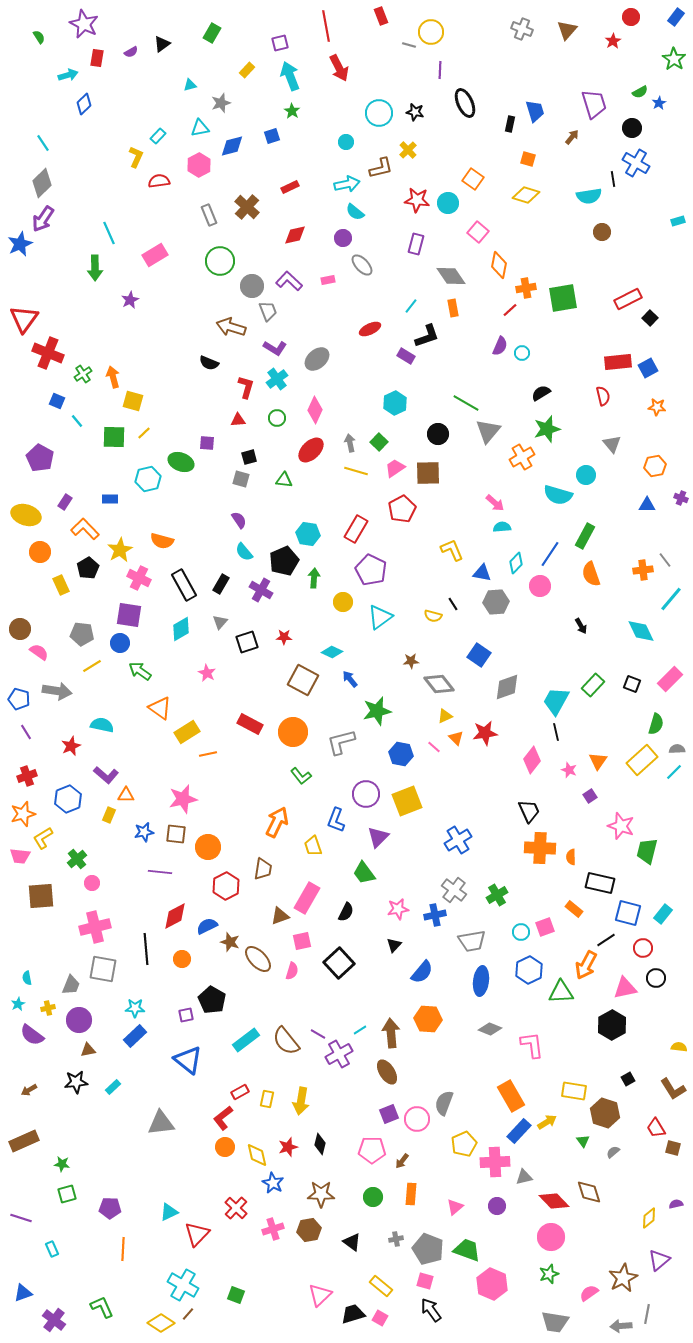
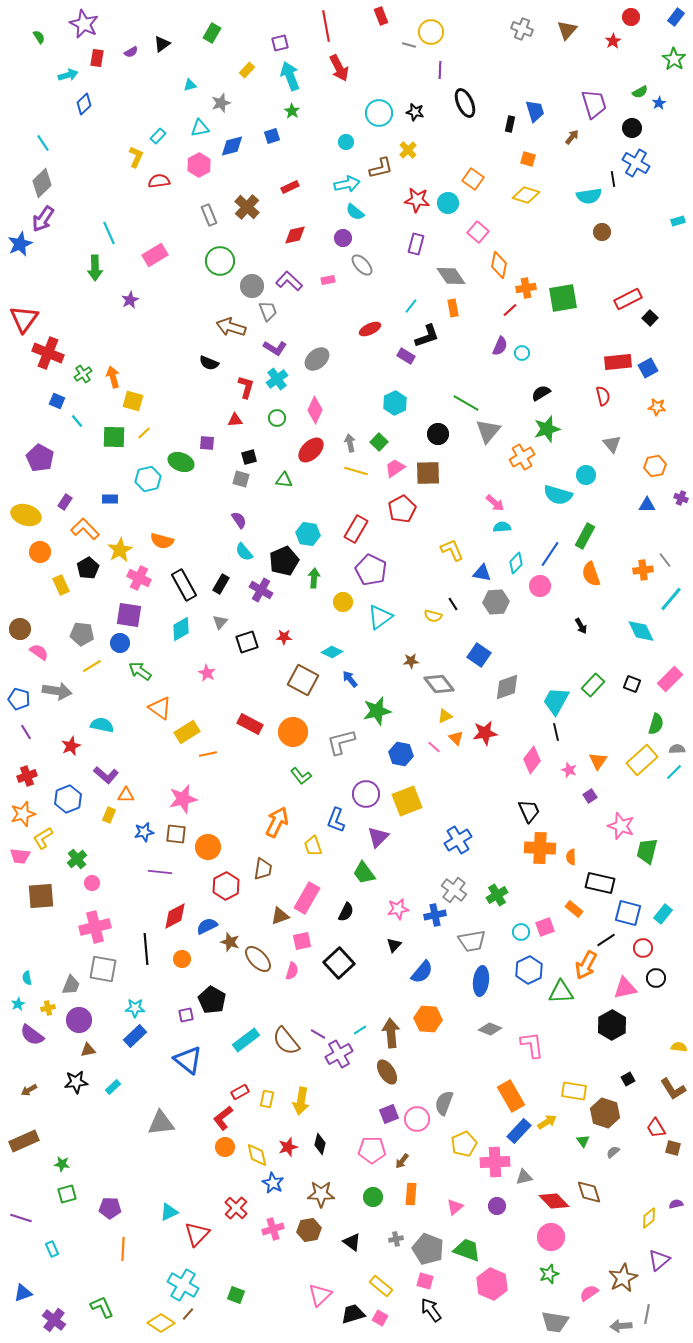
red triangle at (238, 420): moved 3 px left
